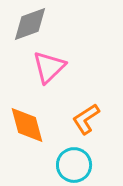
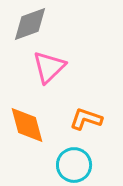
orange L-shape: rotated 52 degrees clockwise
